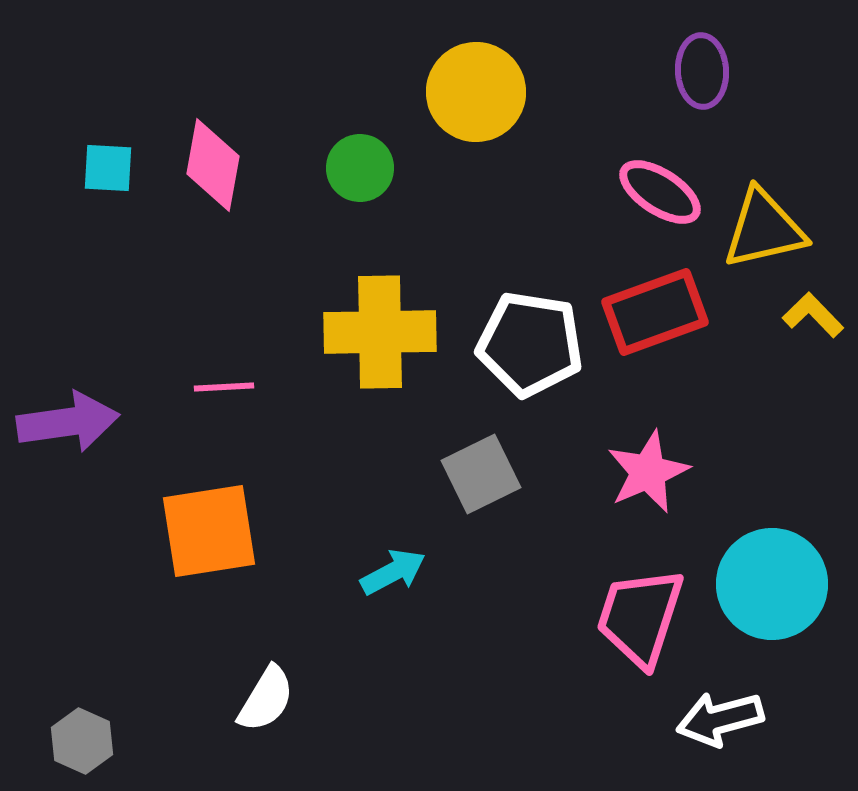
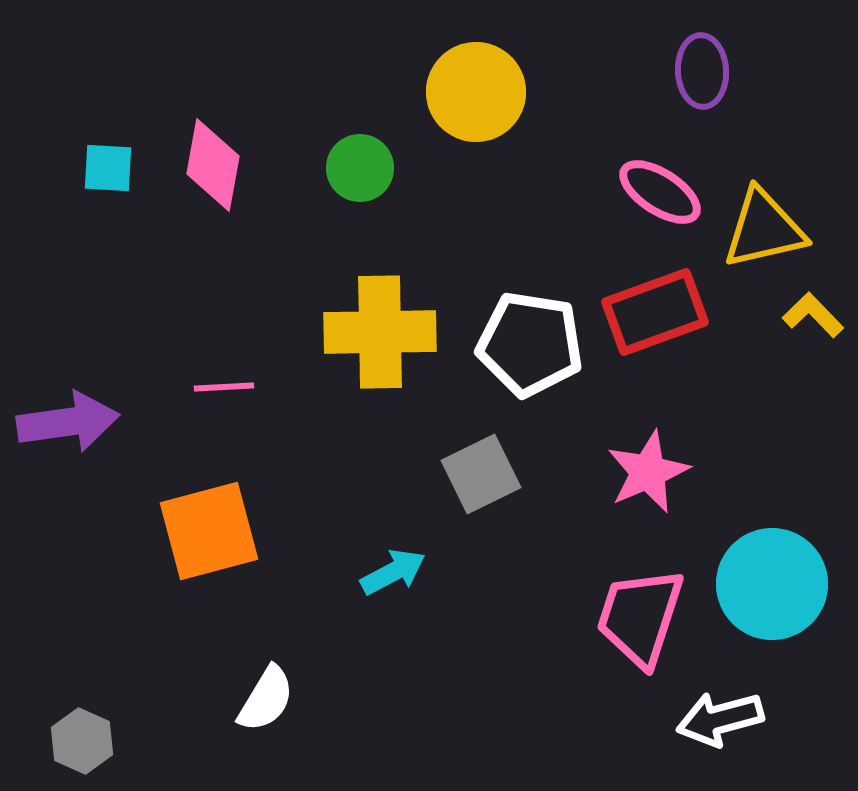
orange square: rotated 6 degrees counterclockwise
